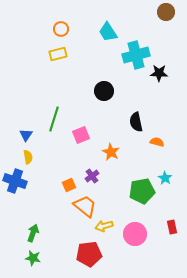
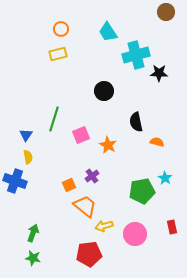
orange star: moved 3 px left, 7 px up
